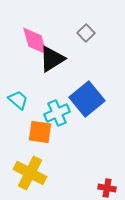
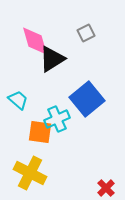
gray square: rotated 18 degrees clockwise
cyan cross: moved 6 px down
red cross: moved 1 px left; rotated 36 degrees clockwise
